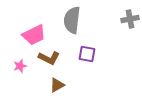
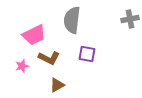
pink star: moved 2 px right
